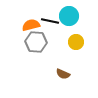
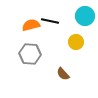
cyan circle: moved 16 px right
gray hexagon: moved 6 px left, 12 px down
brown semicircle: rotated 24 degrees clockwise
